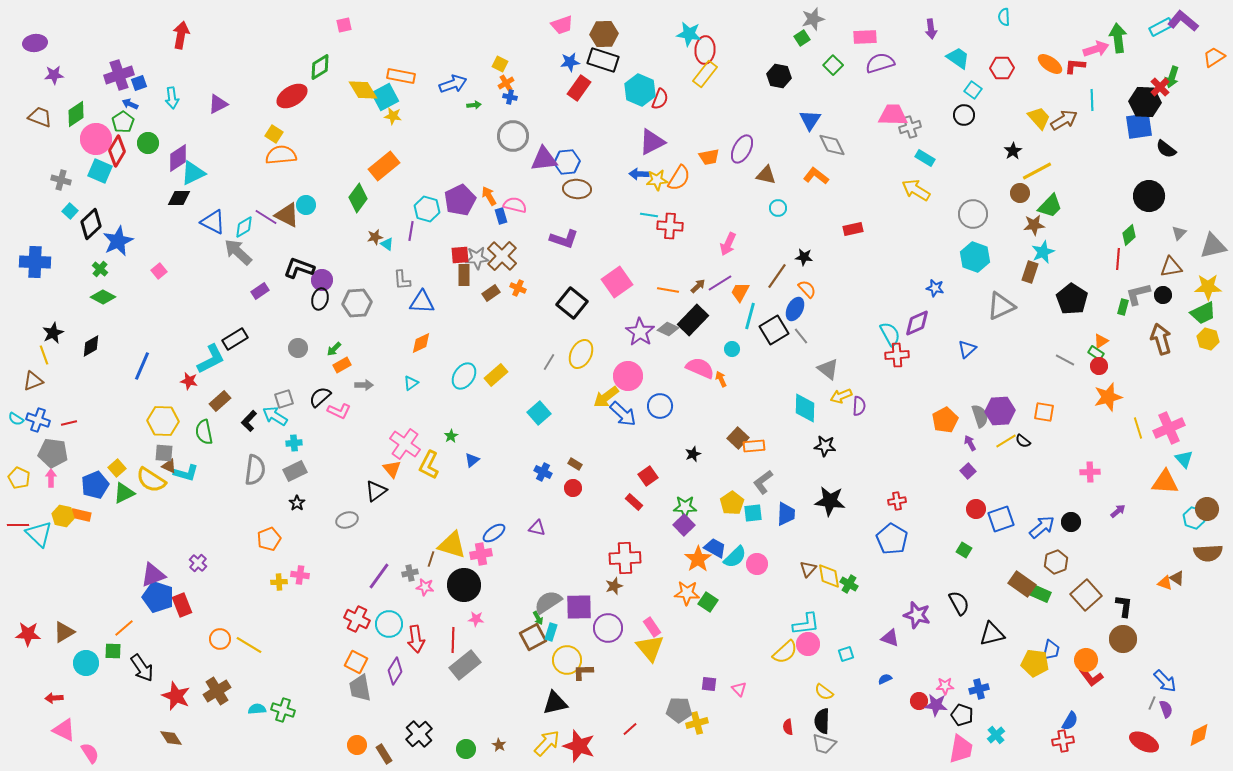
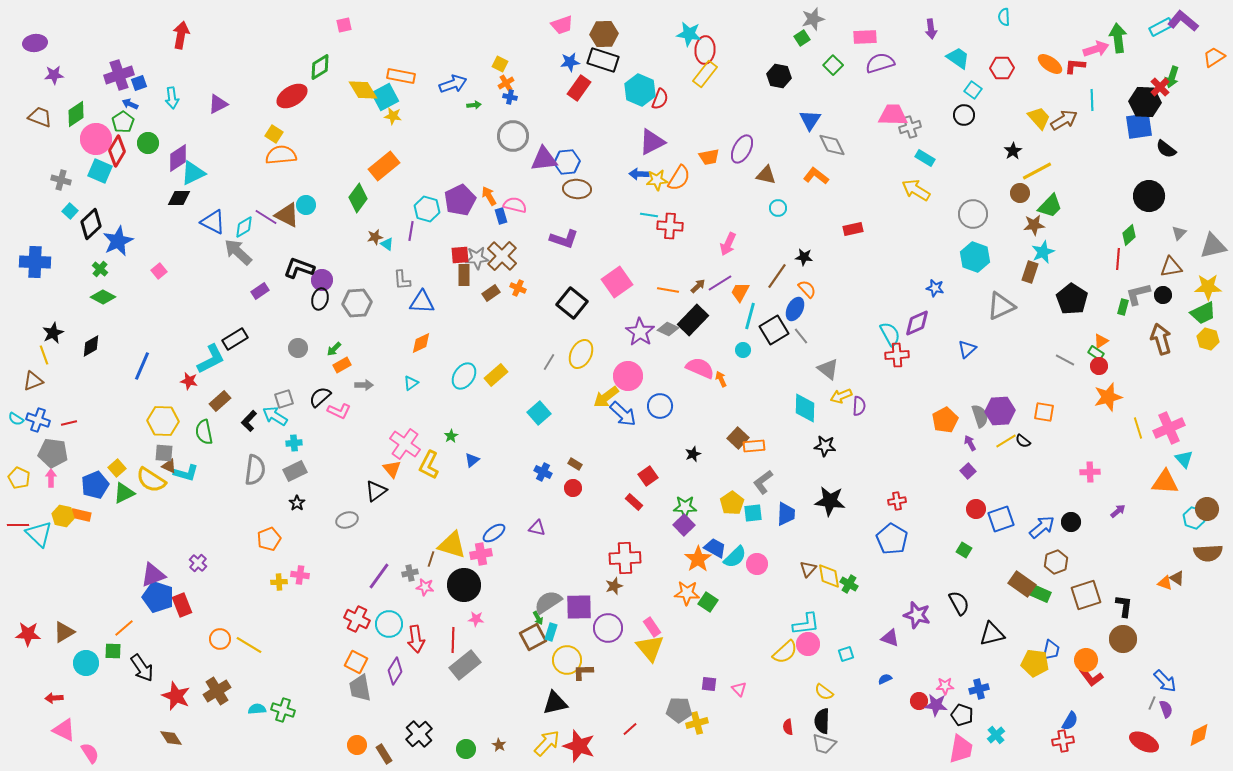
cyan circle at (732, 349): moved 11 px right, 1 px down
brown square at (1086, 595): rotated 24 degrees clockwise
